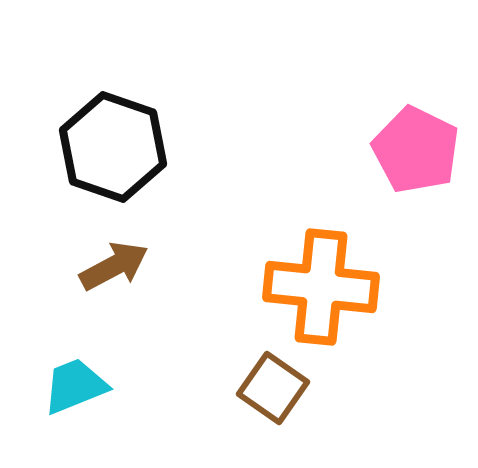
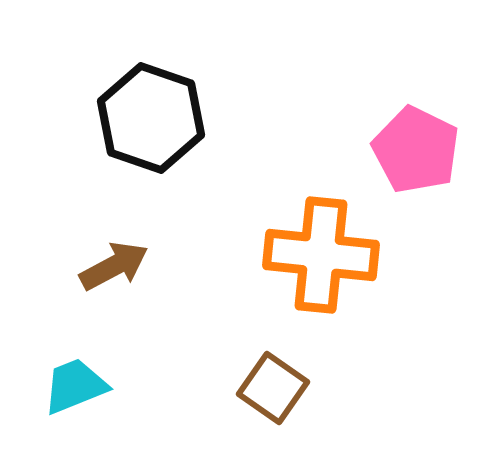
black hexagon: moved 38 px right, 29 px up
orange cross: moved 32 px up
